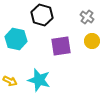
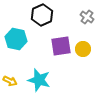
black hexagon: rotated 20 degrees clockwise
yellow circle: moved 9 px left, 8 px down
